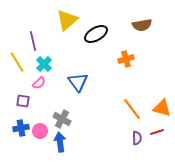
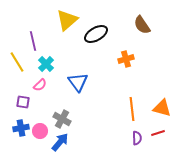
brown semicircle: rotated 66 degrees clockwise
cyan cross: moved 2 px right
pink semicircle: moved 1 px right, 2 px down
purple square: moved 1 px down
orange line: rotated 30 degrees clockwise
red line: moved 1 px right, 1 px down
blue arrow: rotated 48 degrees clockwise
